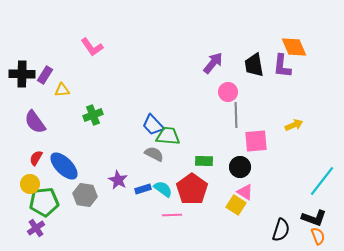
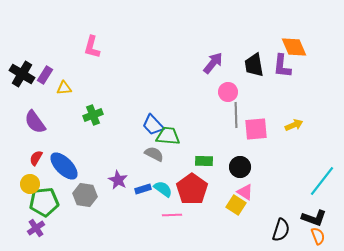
pink L-shape: rotated 50 degrees clockwise
black cross: rotated 30 degrees clockwise
yellow triangle: moved 2 px right, 2 px up
pink square: moved 12 px up
